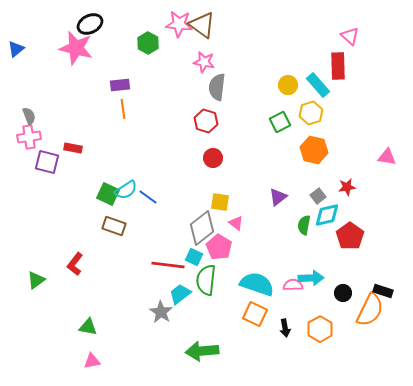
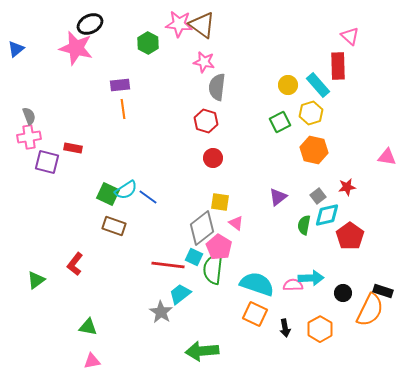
green semicircle at (206, 280): moved 7 px right, 11 px up
